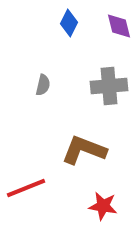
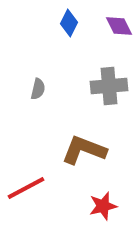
purple diamond: rotated 12 degrees counterclockwise
gray semicircle: moved 5 px left, 4 px down
red line: rotated 6 degrees counterclockwise
red star: rotated 24 degrees counterclockwise
